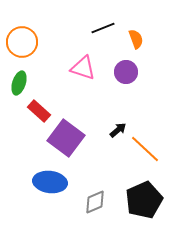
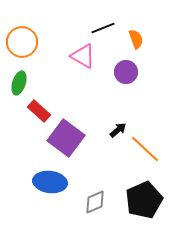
pink triangle: moved 12 px up; rotated 12 degrees clockwise
